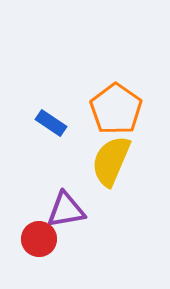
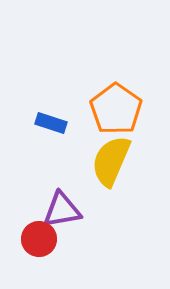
blue rectangle: rotated 16 degrees counterclockwise
purple triangle: moved 4 px left
